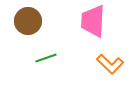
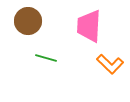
pink trapezoid: moved 4 px left, 5 px down
green line: rotated 35 degrees clockwise
